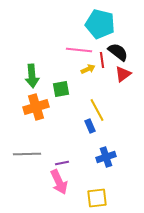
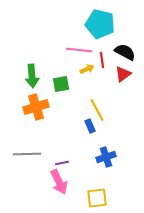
black semicircle: moved 7 px right; rotated 10 degrees counterclockwise
yellow arrow: moved 1 px left
green square: moved 5 px up
